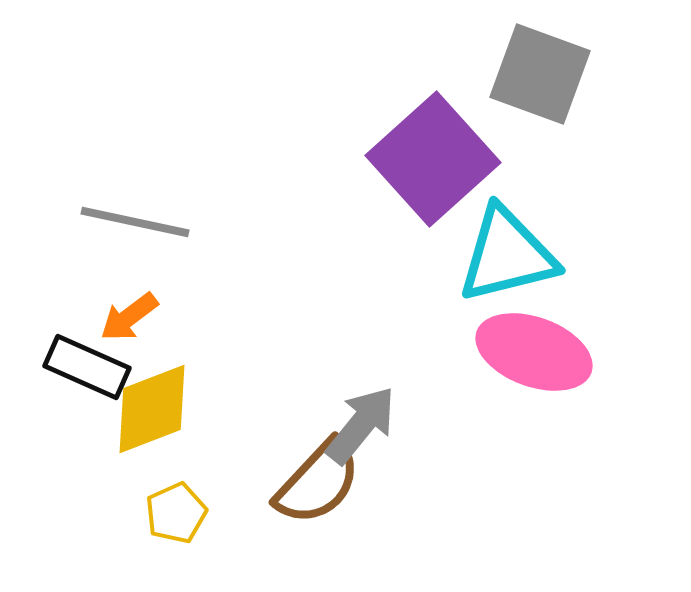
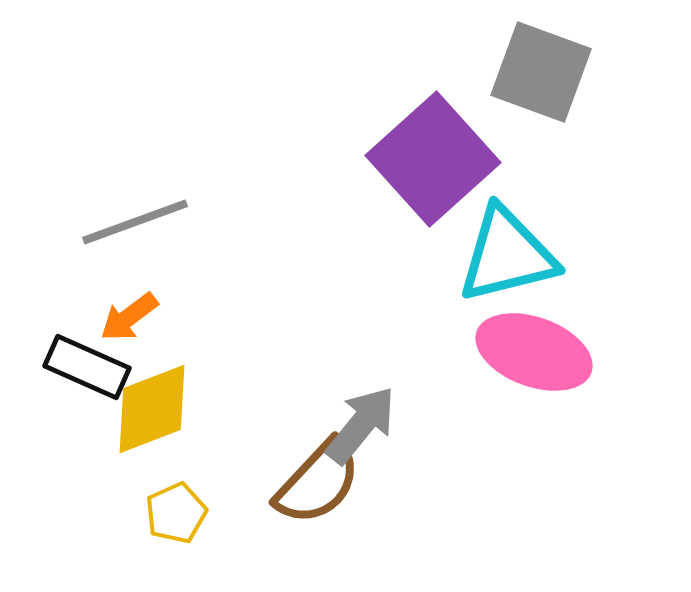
gray square: moved 1 px right, 2 px up
gray line: rotated 32 degrees counterclockwise
